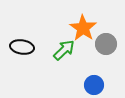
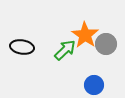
orange star: moved 2 px right, 7 px down
green arrow: moved 1 px right
